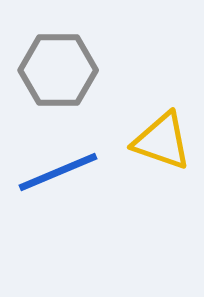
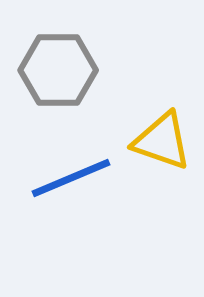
blue line: moved 13 px right, 6 px down
